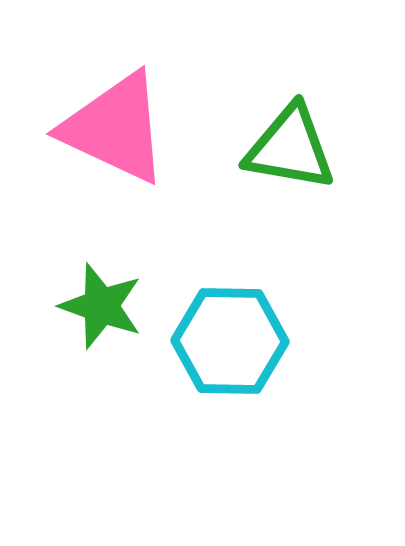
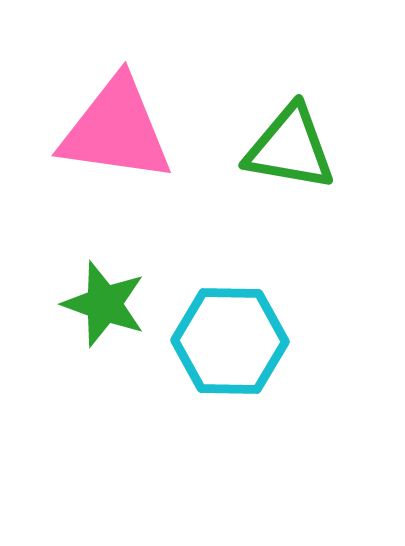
pink triangle: moved 1 px right, 2 px down; rotated 17 degrees counterclockwise
green star: moved 3 px right, 2 px up
